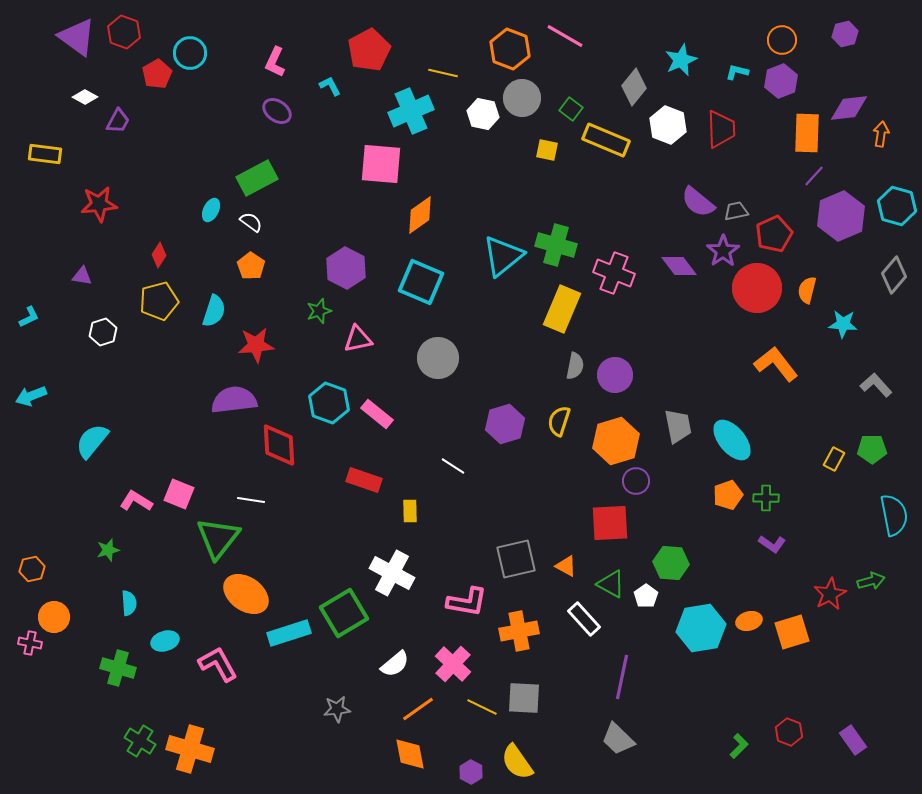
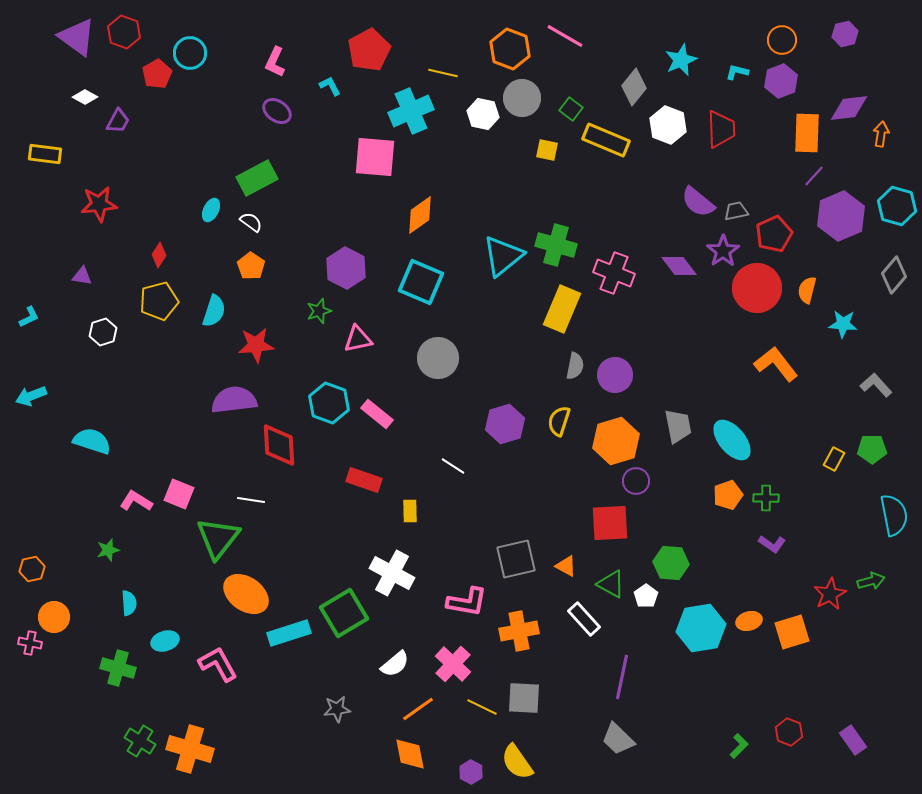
pink square at (381, 164): moved 6 px left, 7 px up
cyan semicircle at (92, 441): rotated 69 degrees clockwise
